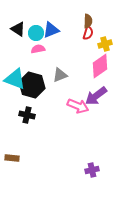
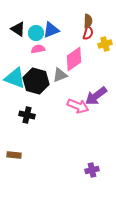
pink diamond: moved 26 px left, 7 px up
cyan triangle: moved 1 px up
black hexagon: moved 4 px right, 4 px up
brown rectangle: moved 2 px right, 3 px up
